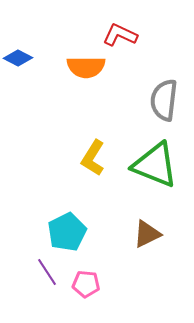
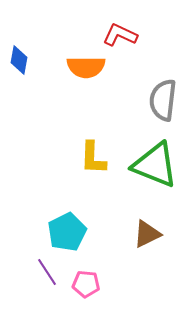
blue diamond: moved 1 px right, 2 px down; rotated 72 degrees clockwise
gray semicircle: moved 1 px left
yellow L-shape: rotated 30 degrees counterclockwise
